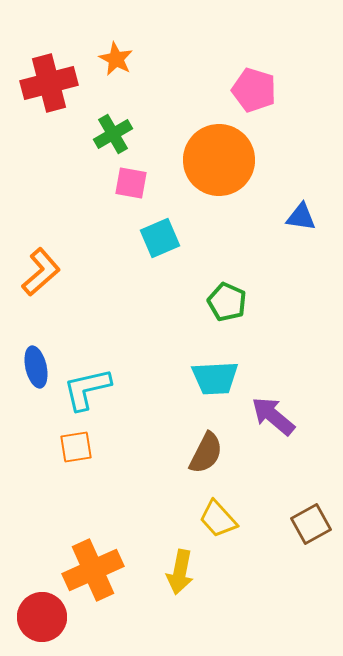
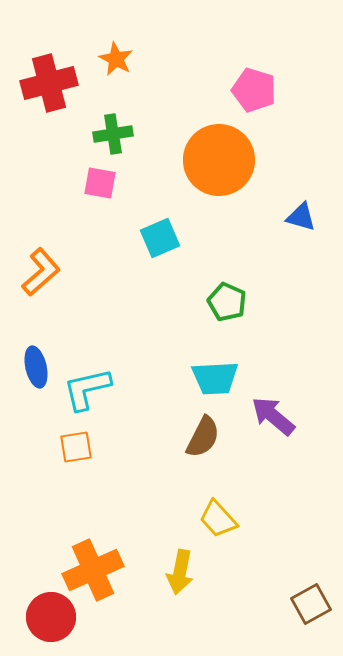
green cross: rotated 21 degrees clockwise
pink square: moved 31 px left
blue triangle: rotated 8 degrees clockwise
brown semicircle: moved 3 px left, 16 px up
brown square: moved 80 px down
red circle: moved 9 px right
